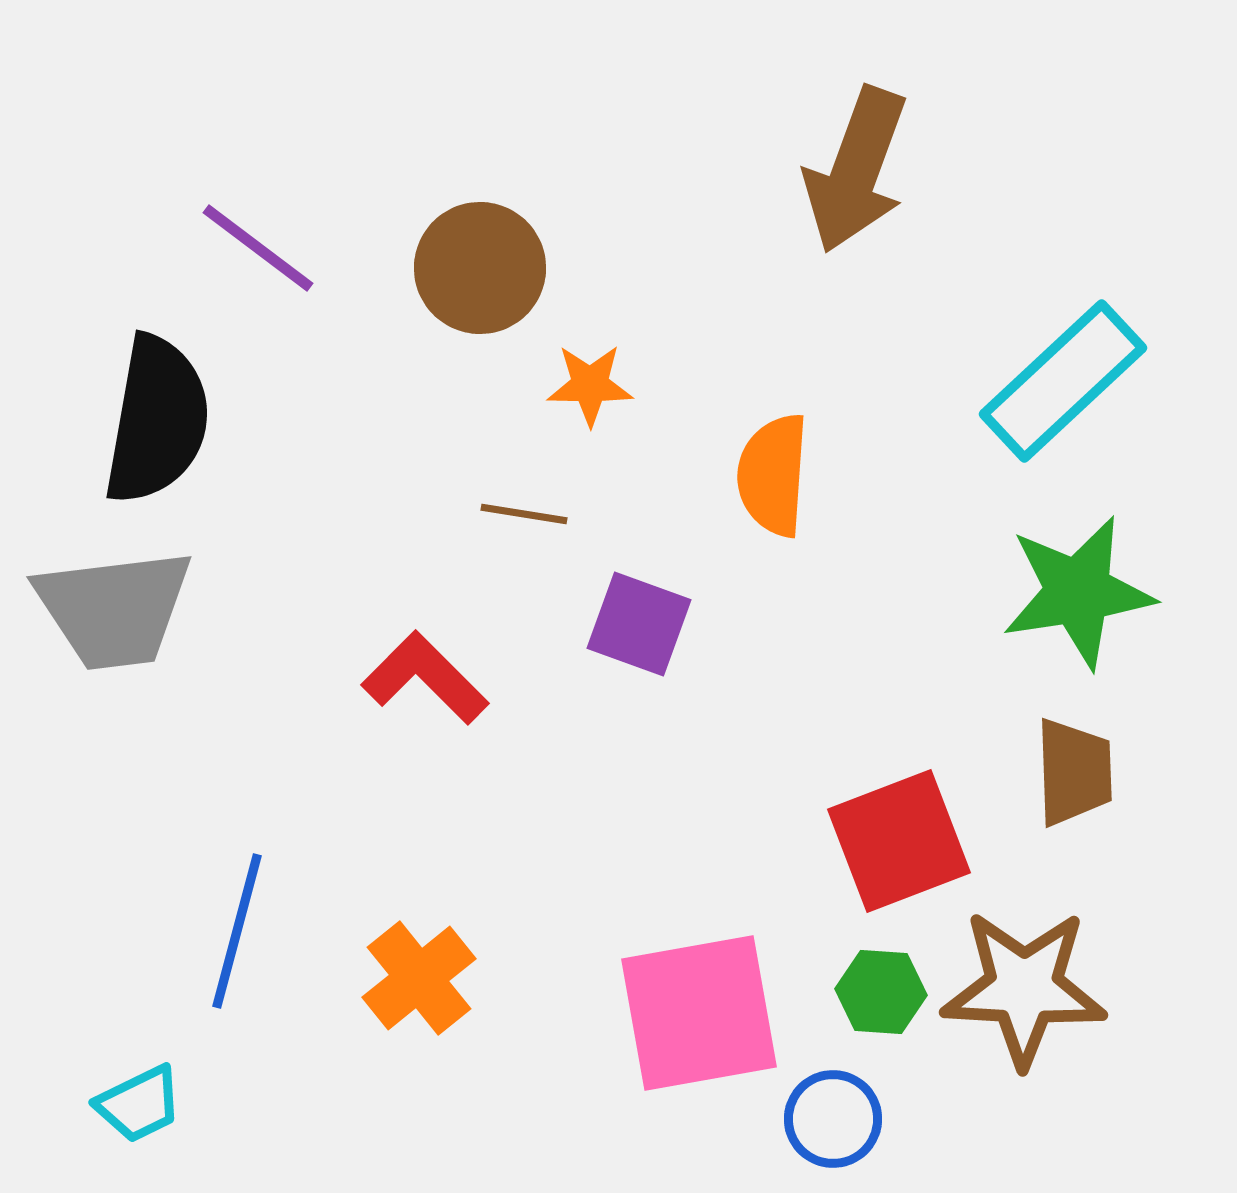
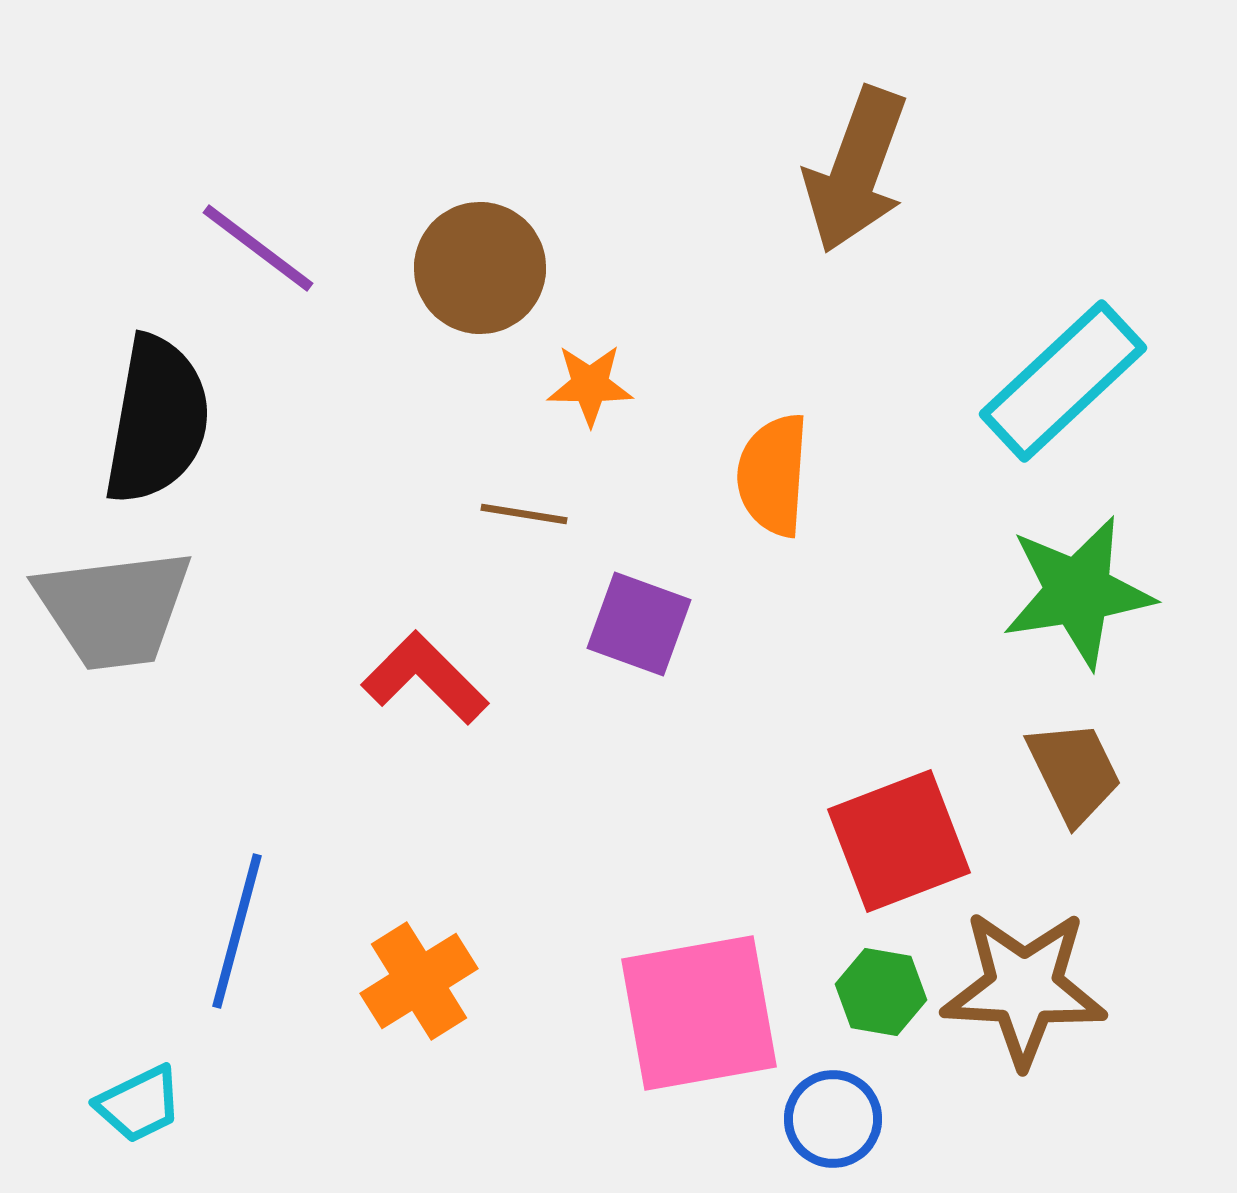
brown trapezoid: rotated 24 degrees counterclockwise
orange cross: moved 3 px down; rotated 7 degrees clockwise
green hexagon: rotated 6 degrees clockwise
